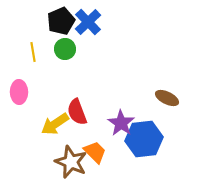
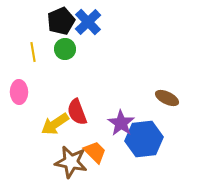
brown star: rotated 12 degrees counterclockwise
